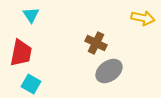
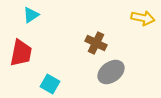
cyan triangle: rotated 30 degrees clockwise
gray ellipse: moved 2 px right, 1 px down
cyan square: moved 19 px right
